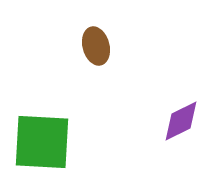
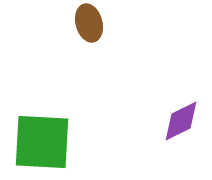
brown ellipse: moved 7 px left, 23 px up
